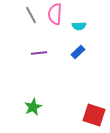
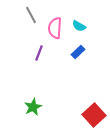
pink semicircle: moved 14 px down
cyan semicircle: rotated 32 degrees clockwise
purple line: rotated 63 degrees counterclockwise
red square: rotated 30 degrees clockwise
